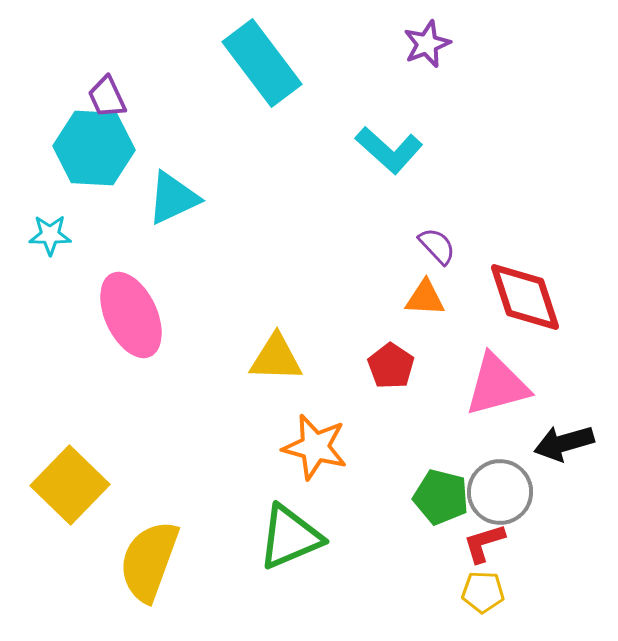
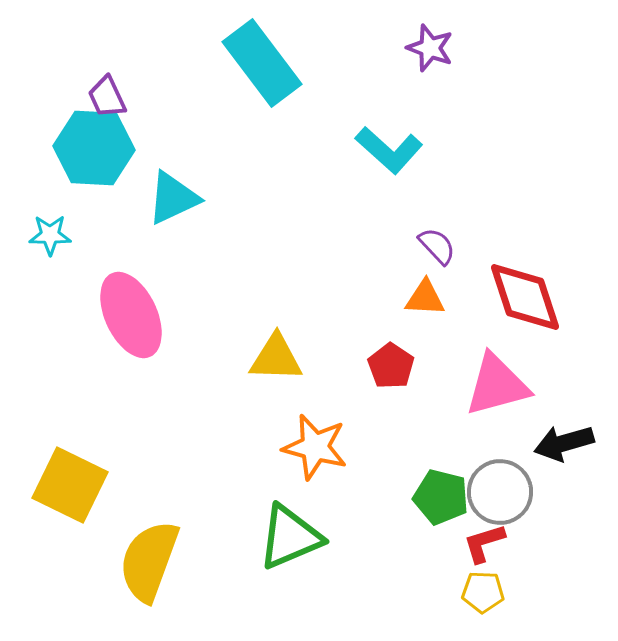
purple star: moved 3 px right, 4 px down; rotated 30 degrees counterclockwise
yellow square: rotated 18 degrees counterclockwise
